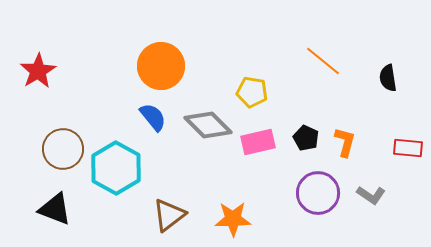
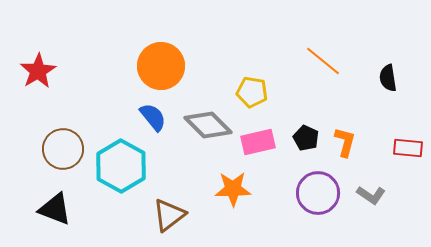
cyan hexagon: moved 5 px right, 2 px up
orange star: moved 30 px up
